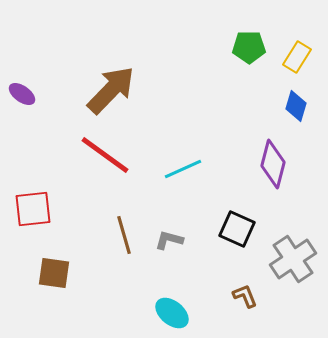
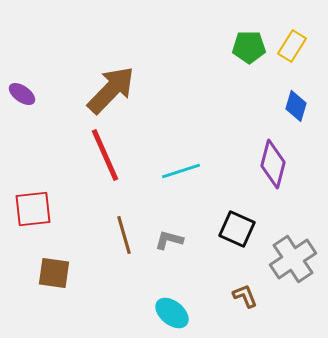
yellow rectangle: moved 5 px left, 11 px up
red line: rotated 30 degrees clockwise
cyan line: moved 2 px left, 2 px down; rotated 6 degrees clockwise
